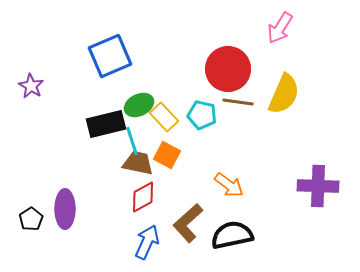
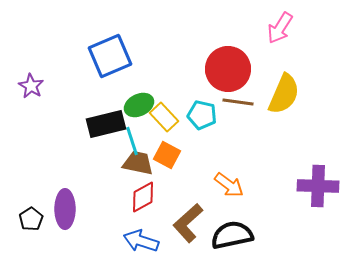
blue arrow: moved 6 px left, 1 px up; rotated 96 degrees counterclockwise
